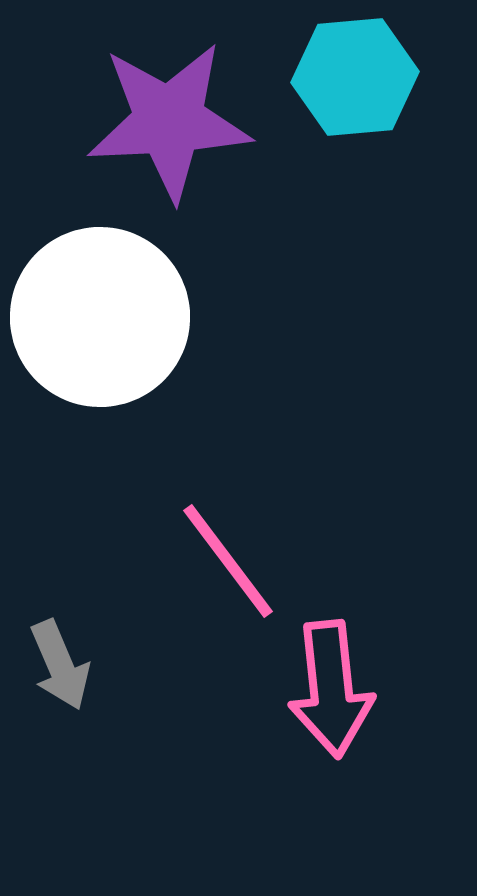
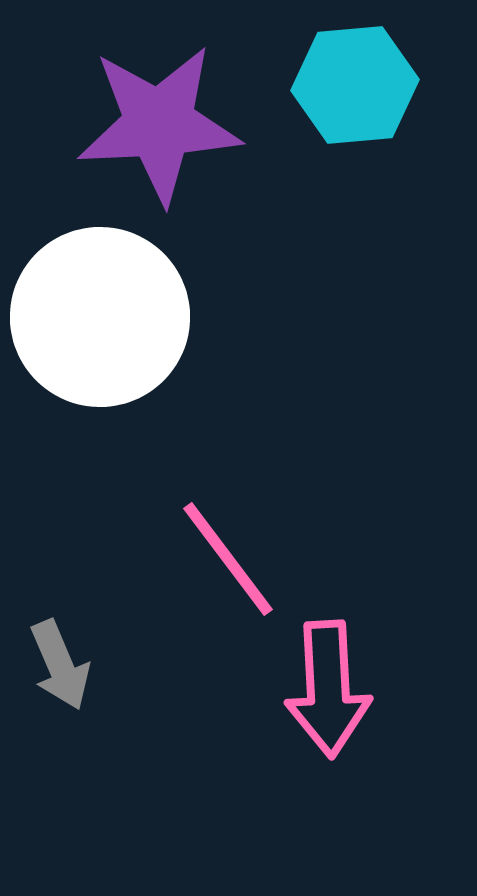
cyan hexagon: moved 8 px down
purple star: moved 10 px left, 3 px down
pink line: moved 2 px up
pink arrow: moved 3 px left; rotated 3 degrees clockwise
